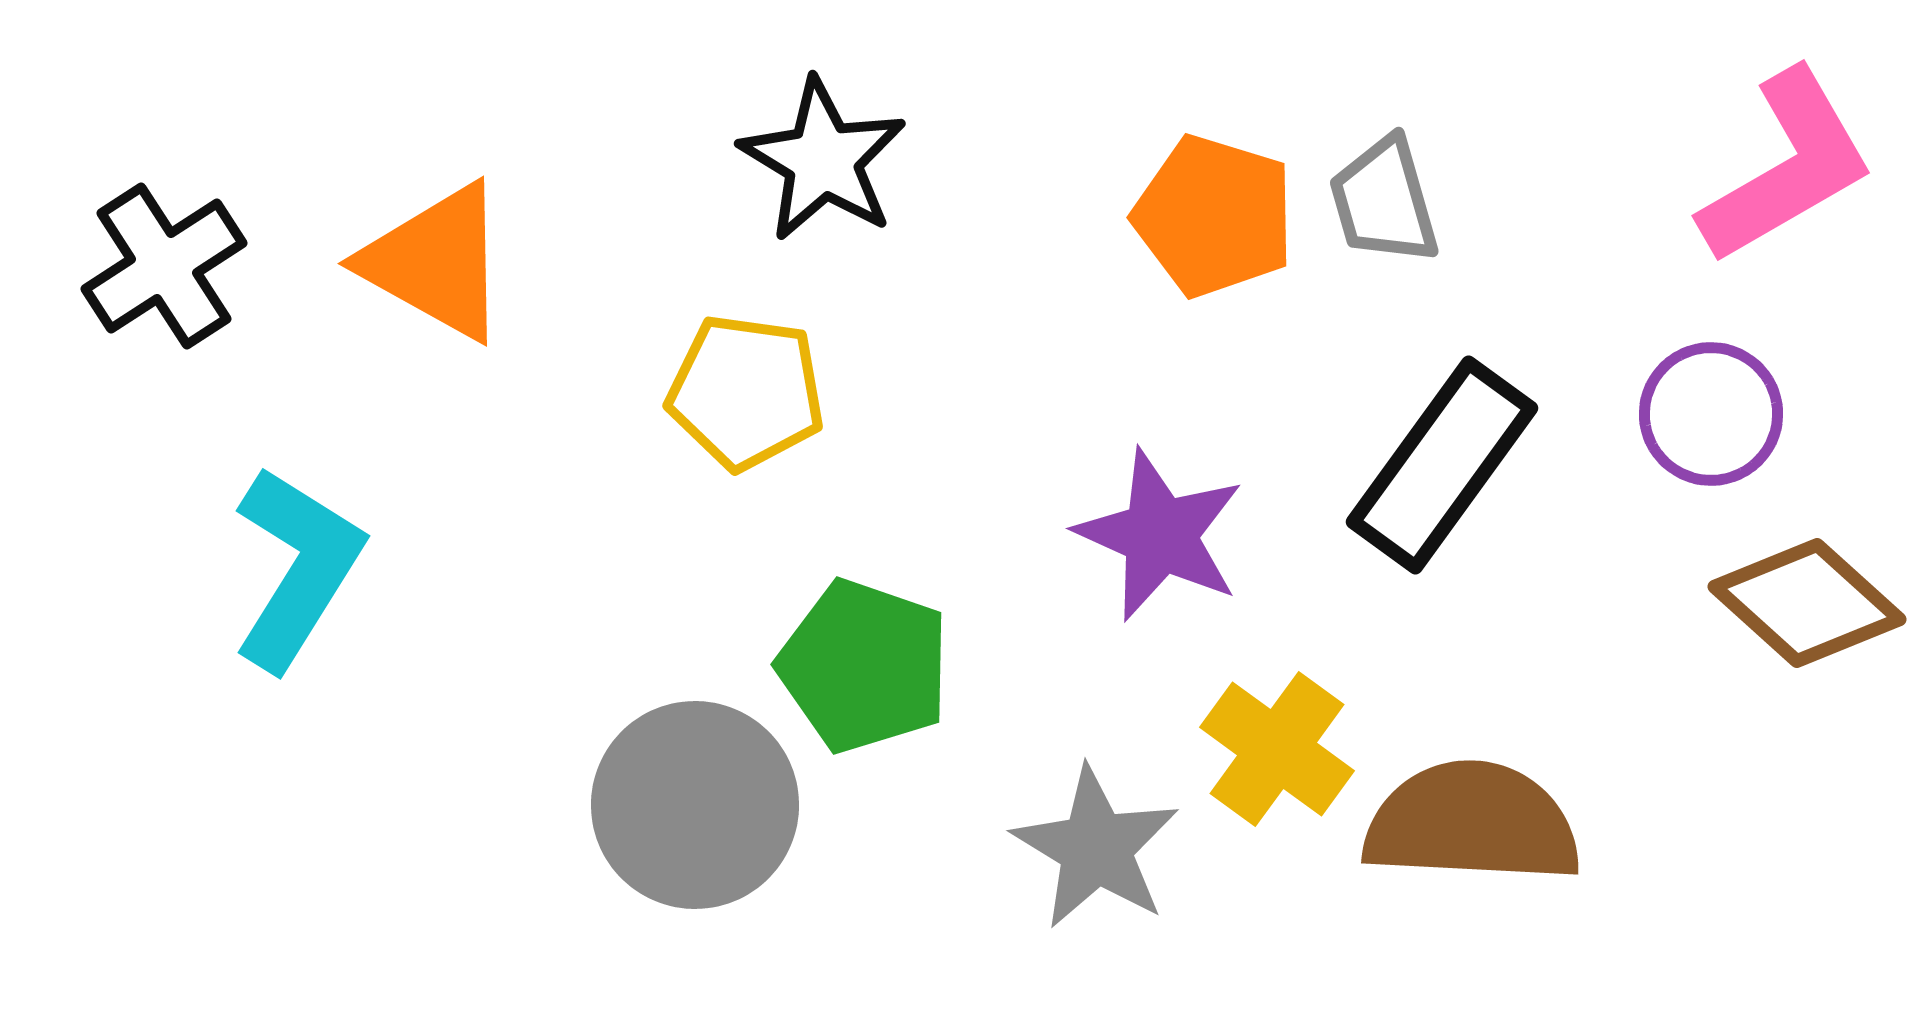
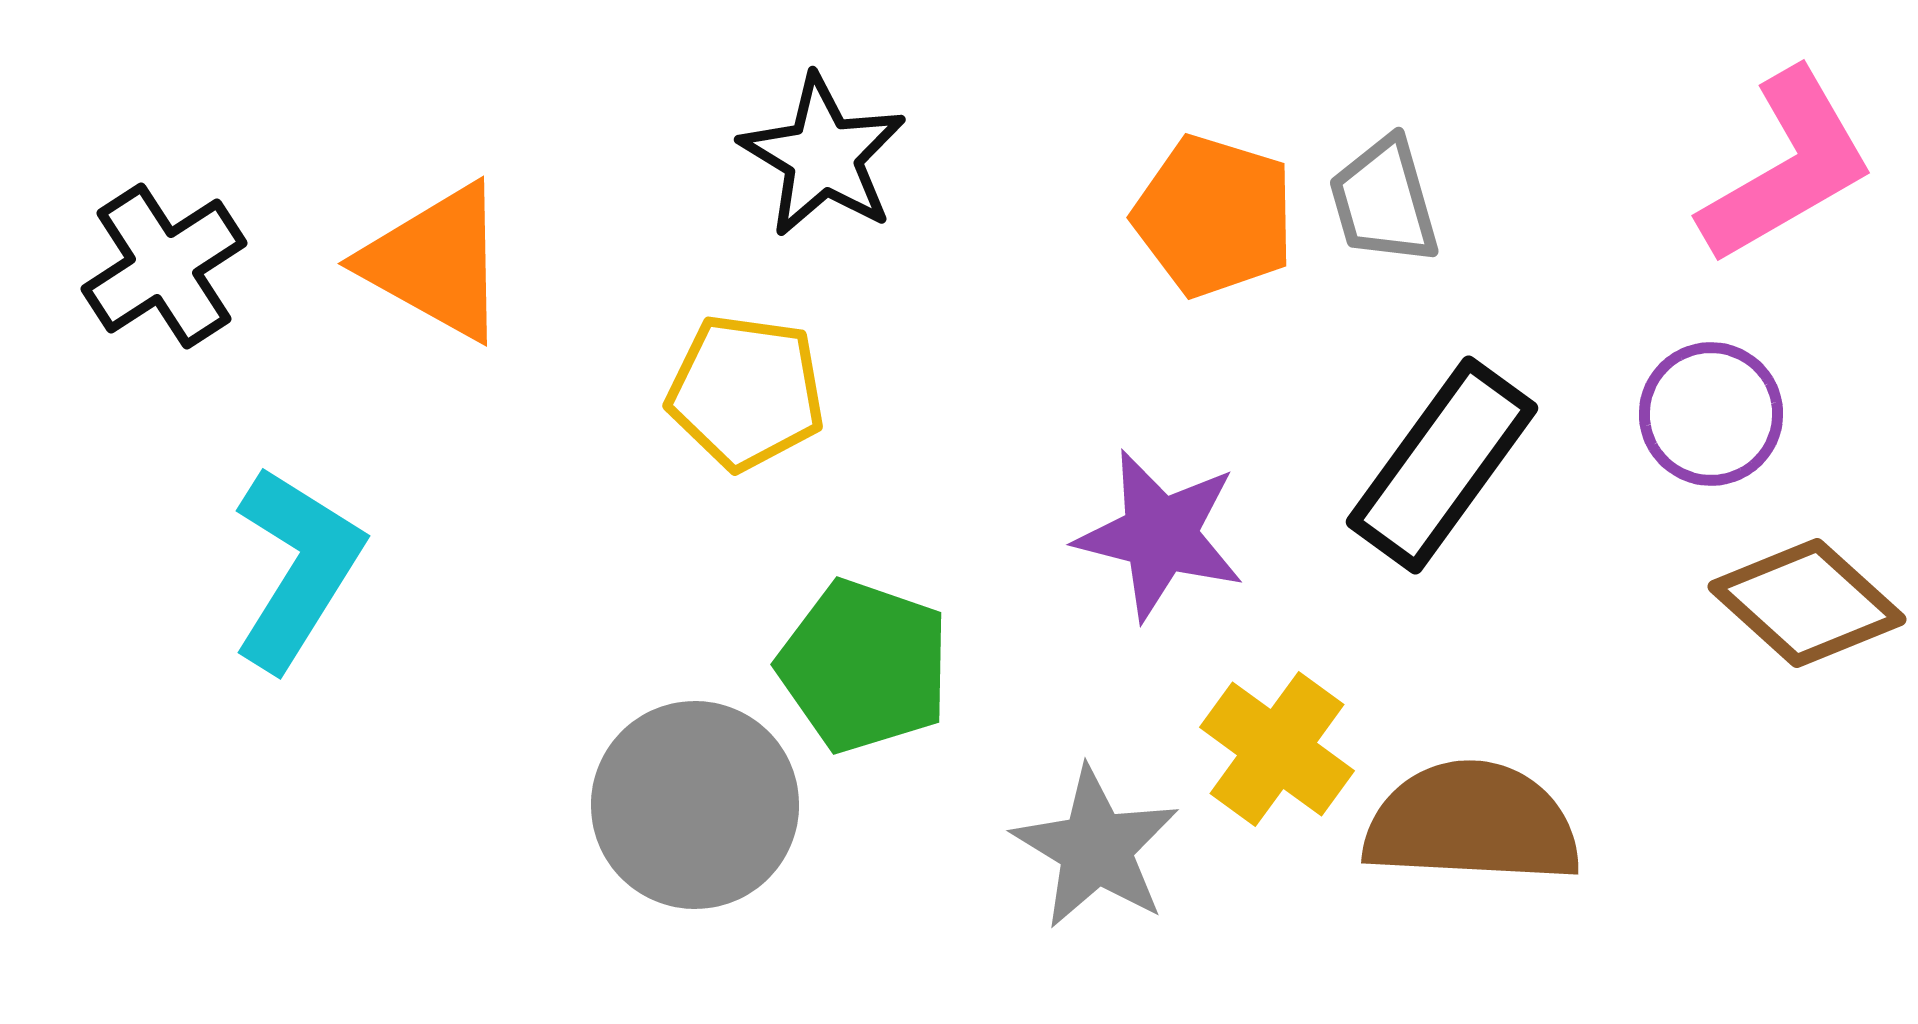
black star: moved 4 px up
purple star: rotated 10 degrees counterclockwise
